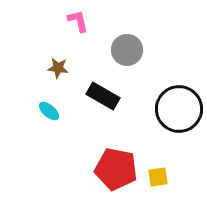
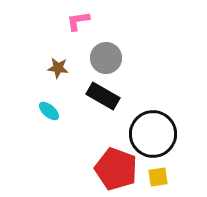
pink L-shape: rotated 85 degrees counterclockwise
gray circle: moved 21 px left, 8 px down
black circle: moved 26 px left, 25 px down
red pentagon: rotated 9 degrees clockwise
